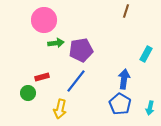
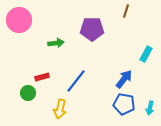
pink circle: moved 25 px left
purple pentagon: moved 11 px right, 21 px up; rotated 10 degrees clockwise
blue arrow: rotated 30 degrees clockwise
blue pentagon: moved 4 px right; rotated 20 degrees counterclockwise
